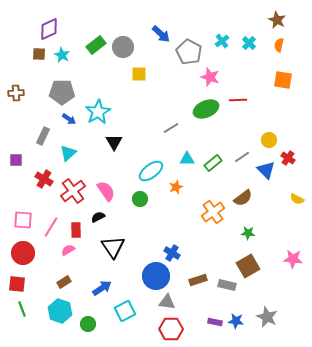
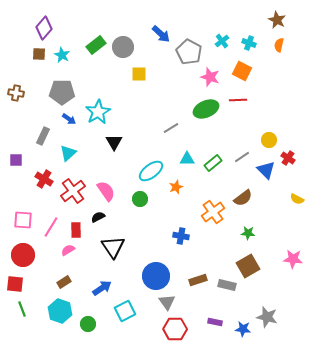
purple diamond at (49, 29): moved 5 px left, 1 px up; rotated 25 degrees counterclockwise
cyan cross at (249, 43): rotated 24 degrees counterclockwise
orange square at (283, 80): moved 41 px left, 9 px up; rotated 18 degrees clockwise
brown cross at (16, 93): rotated 14 degrees clockwise
red circle at (23, 253): moved 2 px down
blue cross at (172, 253): moved 9 px right, 17 px up; rotated 21 degrees counterclockwise
red square at (17, 284): moved 2 px left
gray triangle at (167, 302): rotated 48 degrees clockwise
gray star at (267, 317): rotated 10 degrees counterclockwise
blue star at (236, 321): moved 7 px right, 8 px down
red hexagon at (171, 329): moved 4 px right
